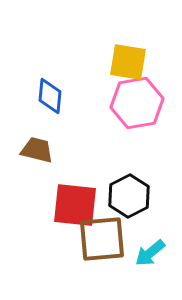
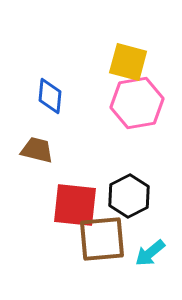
yellow square: rotated 6 degrees clockwise
